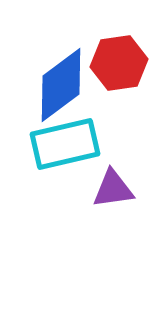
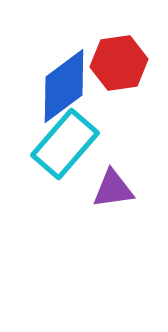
blue diamond: moved 3 px right, 1 px down
cyan rectangle: rotated 36 degrees counterclockwise
